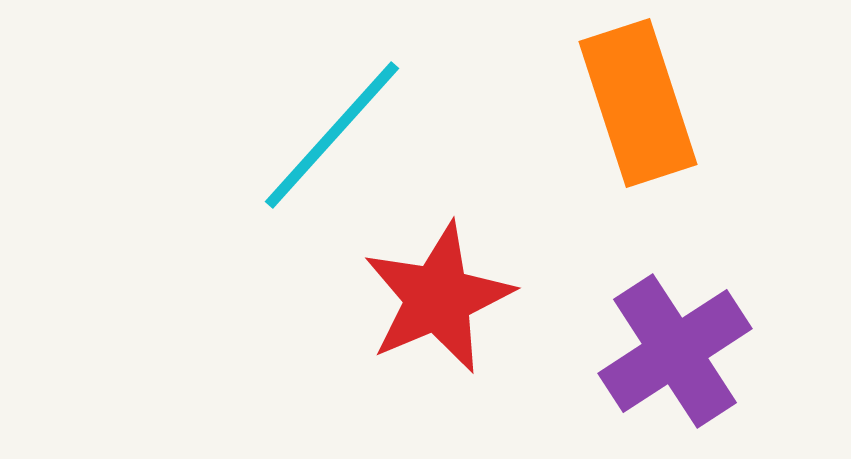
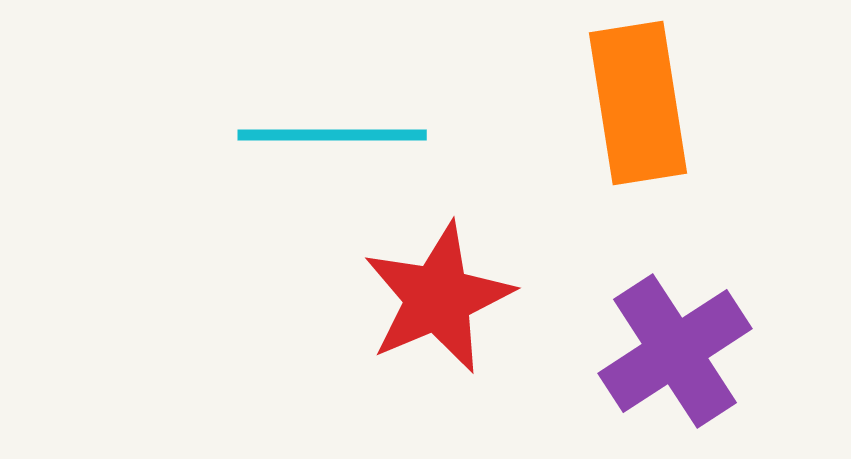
orange rectangle: rotated 9 degrees clockwise
cyan line: rotated 48 degrees clockwise
